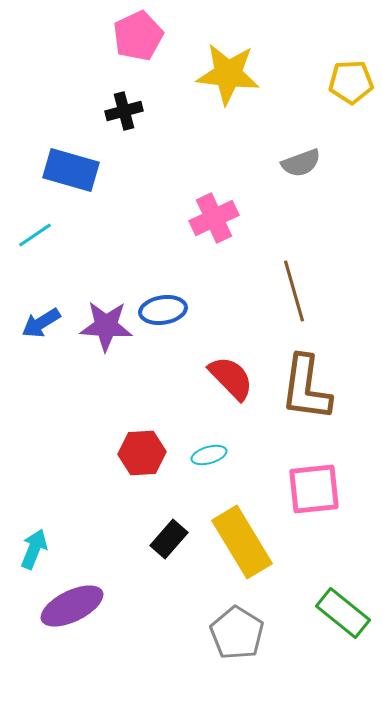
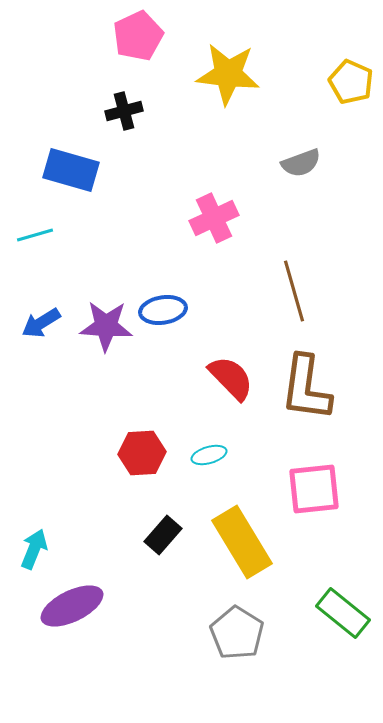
yellow pentagon: rotated 27 degrees clockwise
cyan line: rotated 18 degrees clockwise
black rectangle: moved 6 px left, 4 px up
